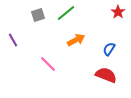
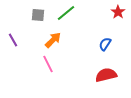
gray square: rotated 24 degrees clockwise
orange arrow: moved 23 px left; rotated 18 degrees counterclockwise
blue semicircle: moved 4 px left, 5 px up
pink line: rotated 18 degrees clockwise
red semicircle: rotated 35 degrees counterclockwise
